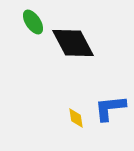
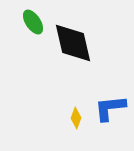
black diamond: rotated 15 degrees clockwise
yellow diamond: rotated 30 degrees clockwise
